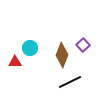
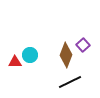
cyan circle: moved 7 px down
brown diamond: moved 4 px right
